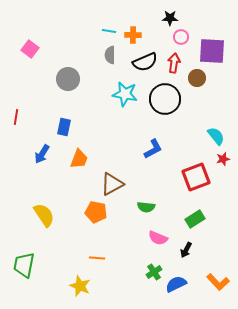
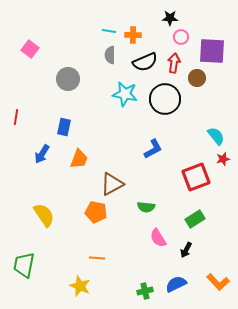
pink semicircle: rotated 36 degrees clockwise
green cross: moved 9 px left, 19 px down; rotated 21 degrees clockwise
